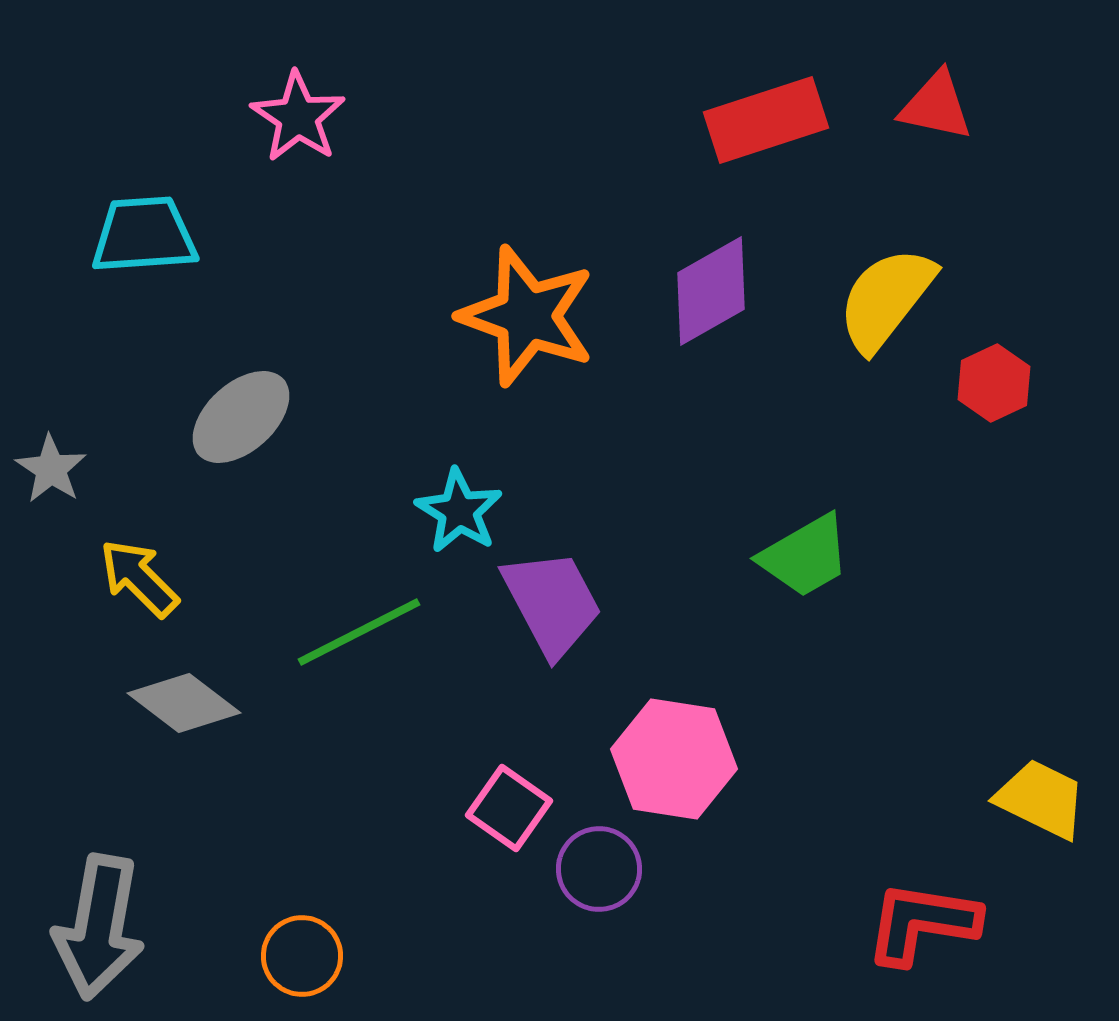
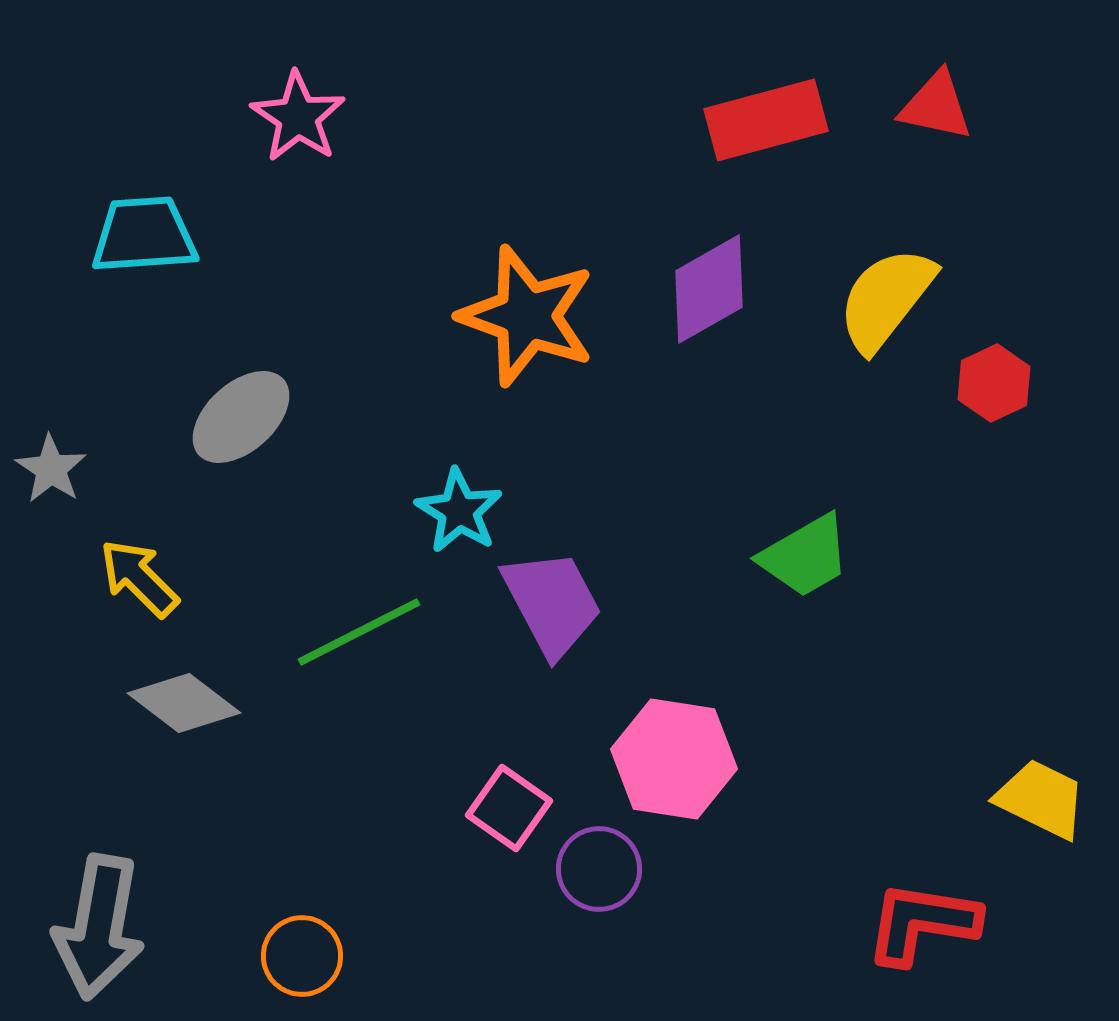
red rectangle: rotated 3 degrees clockwise
purple diamond: moved 2 px left, 2 px up
